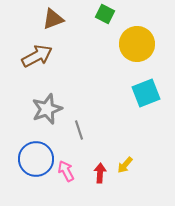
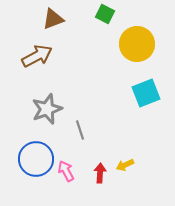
gray line: moved 1 px right
yellow arrow: rotated 24 degrees clockwise
